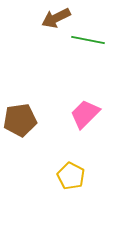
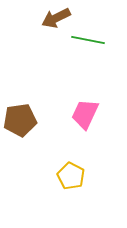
pink trapezoid: rotated 20 degrees counterclockwise
